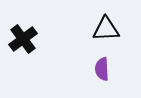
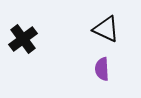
black triangle: rotated 28 degrees clockwise
